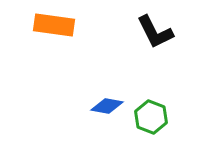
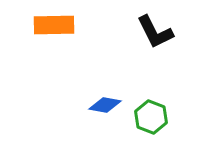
orange rectangle: rotated 9 degrees counterclockwise
blue diamond: moved 2 px left, 1 px up
